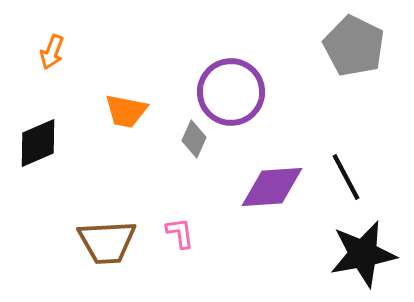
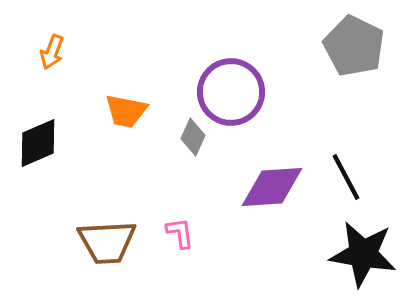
gray diamond: moved 1 px left, 2 px up
black star: rotated 20 degrees clockwise
